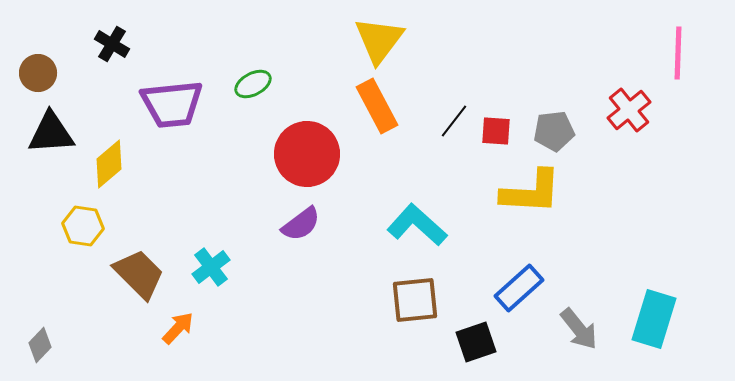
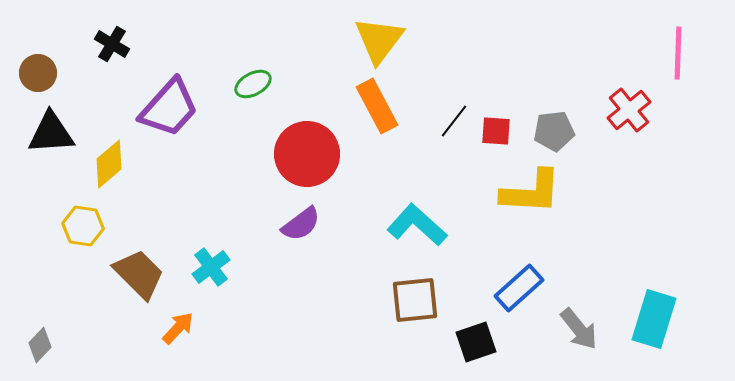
purple trapezoid: moved 3 px left, 4 px down; rotated 42 degrees counterclockwise
